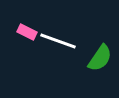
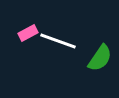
pink rectangle: moved 1 px right, 1 px down; rotated 54 degrees counterclockwise
